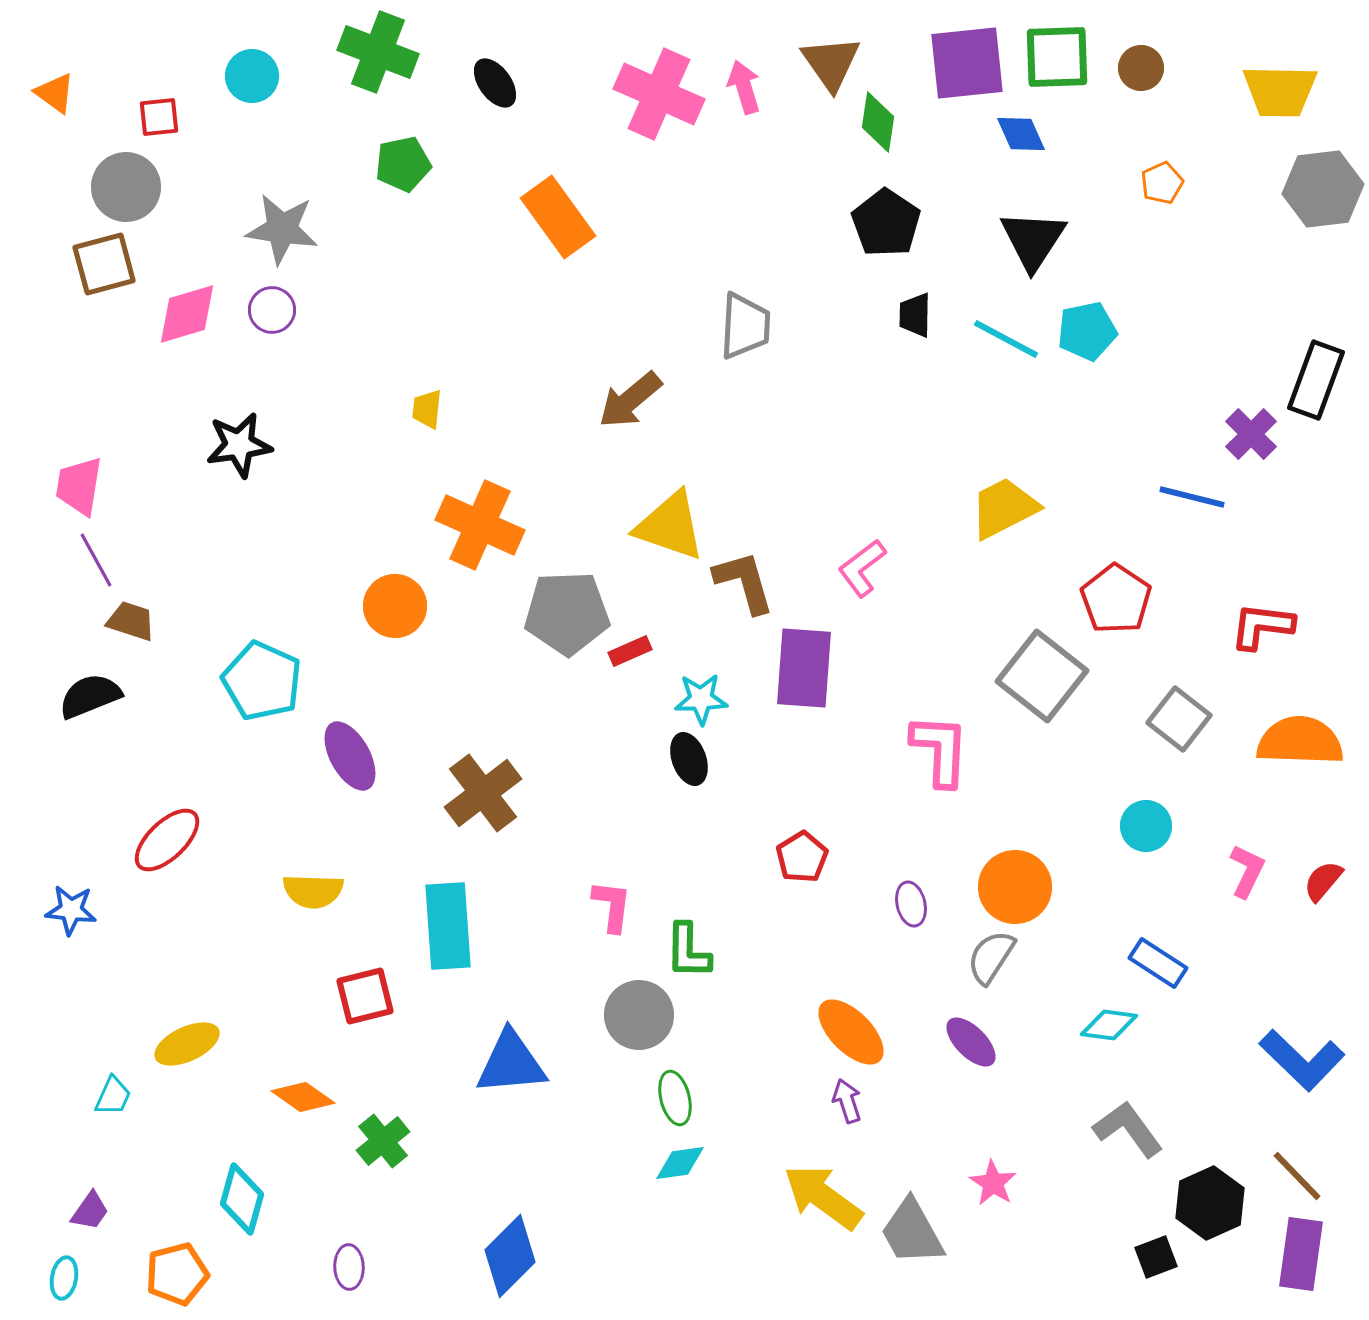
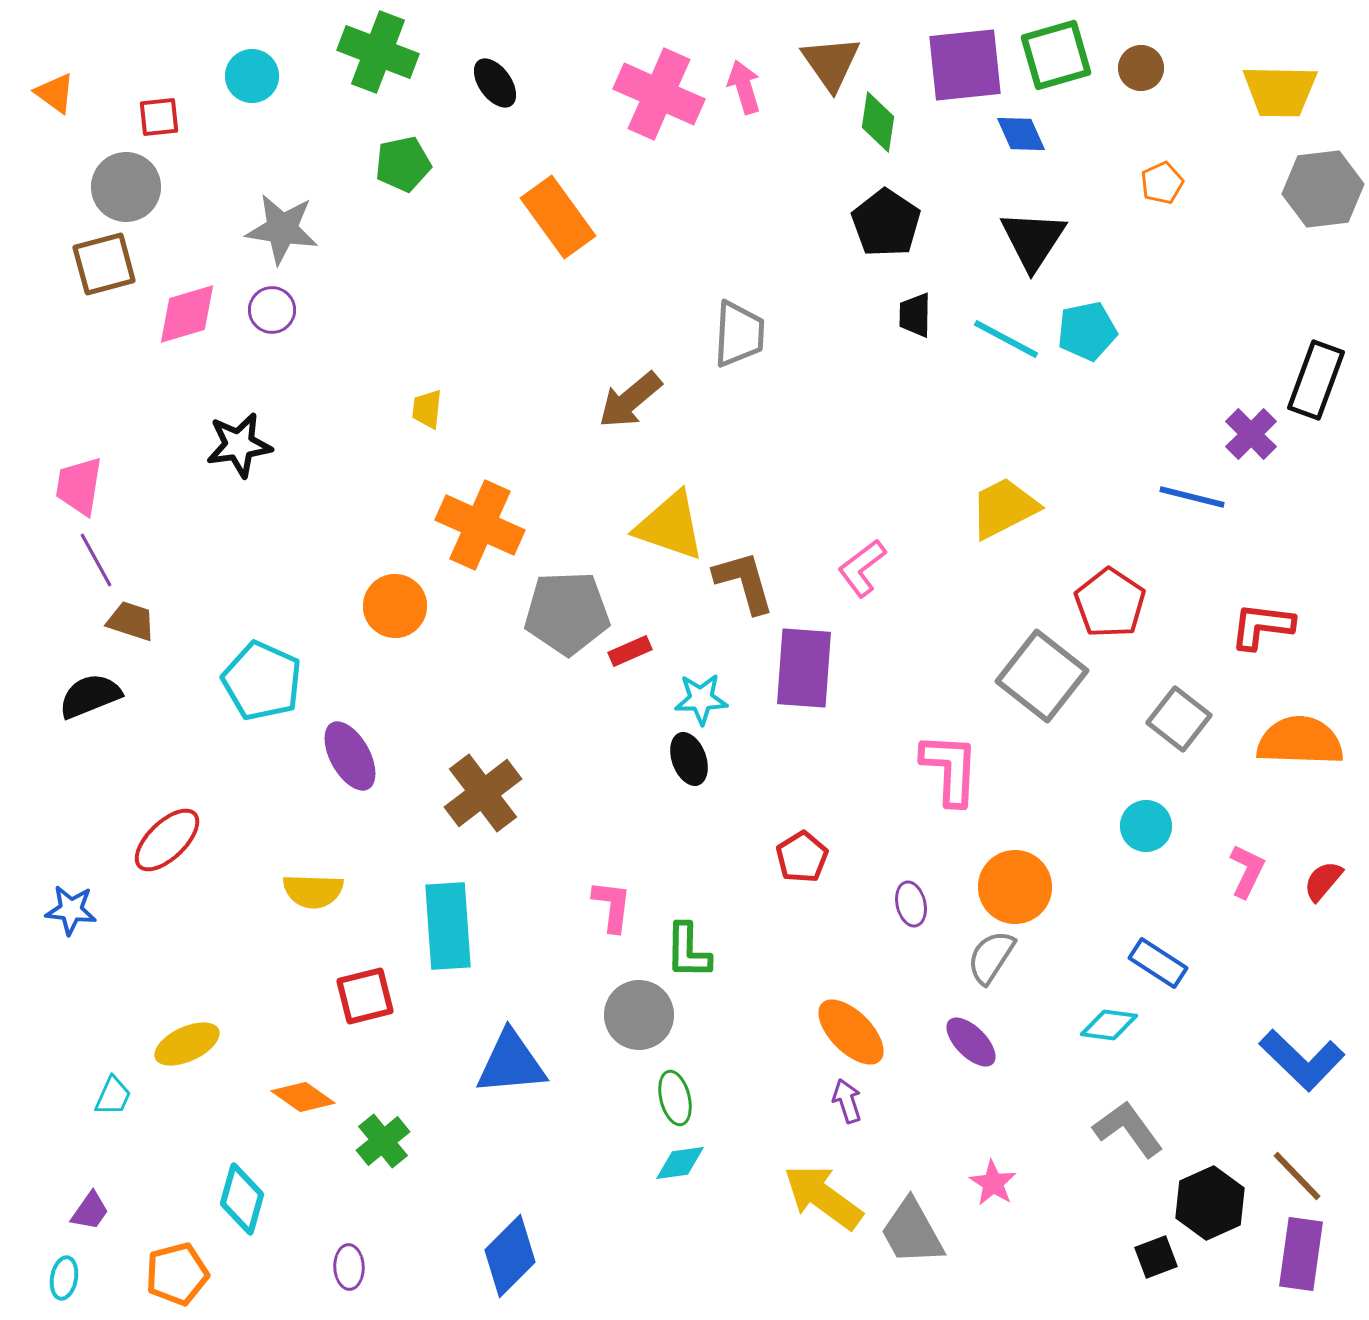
green square at (1057, 57): moved 1 px left, 2 px up; rotated 14 degrees counterclockwise
purple square at (967, 63): moved 2 px left, 2 px down
gray trapezoid at (745, 326): moved 6 px left, 8 px down
red pentagon at (1116, 599): moved 6 px left, 4 px down
pink L-shape at (940, 750): moved 10 px right, 19 px down
